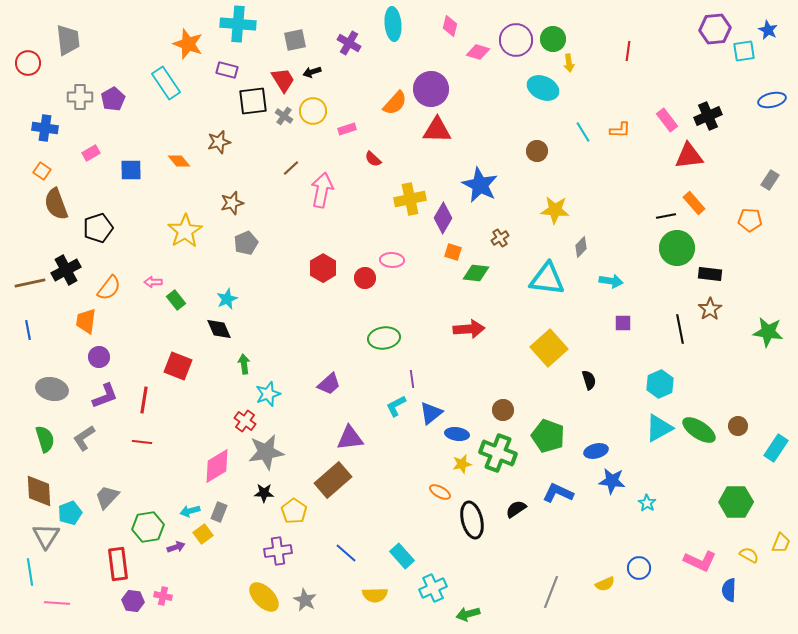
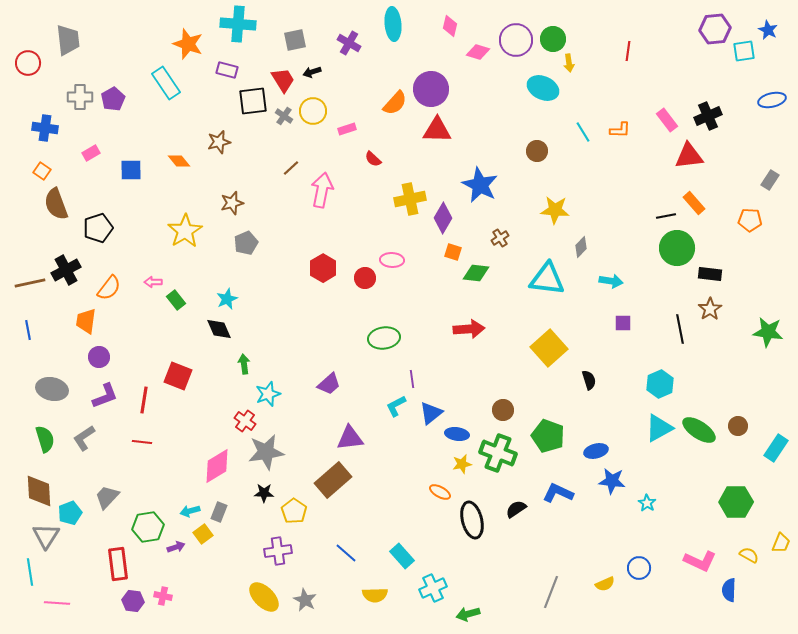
red square at (178, 366): moved 10 px down
